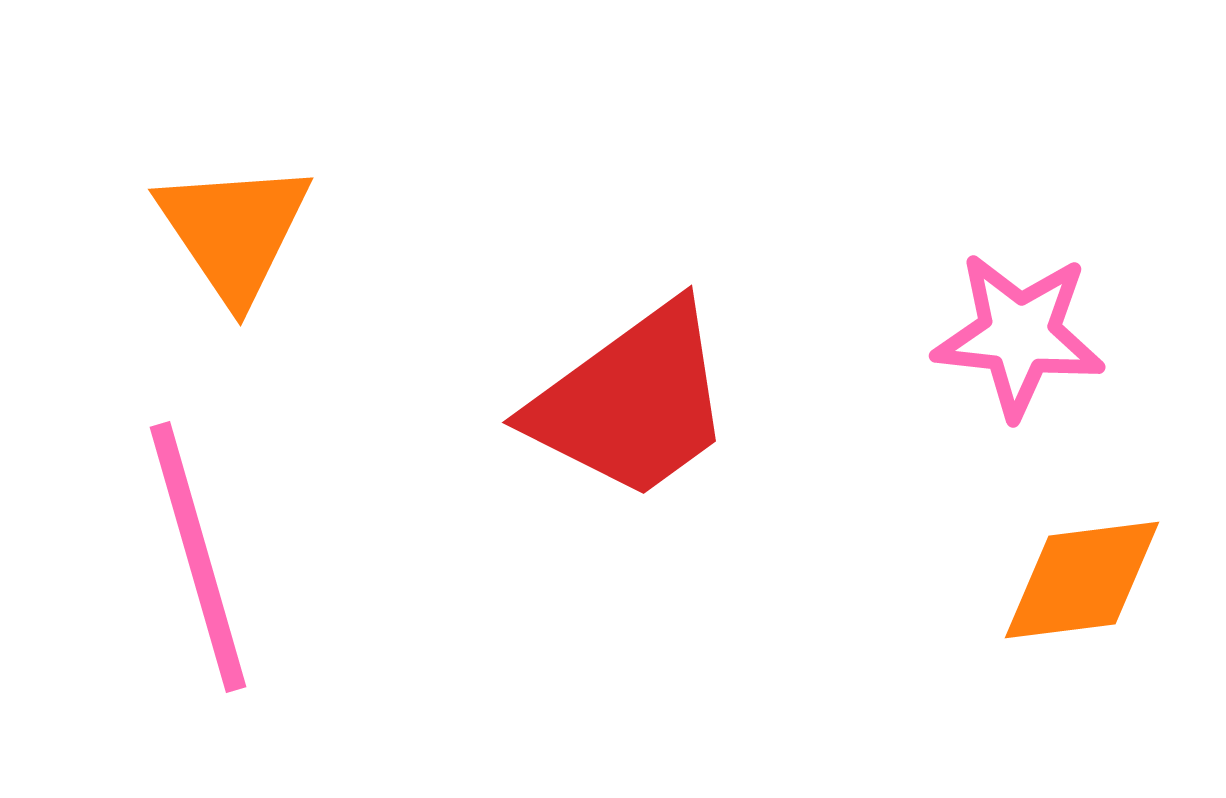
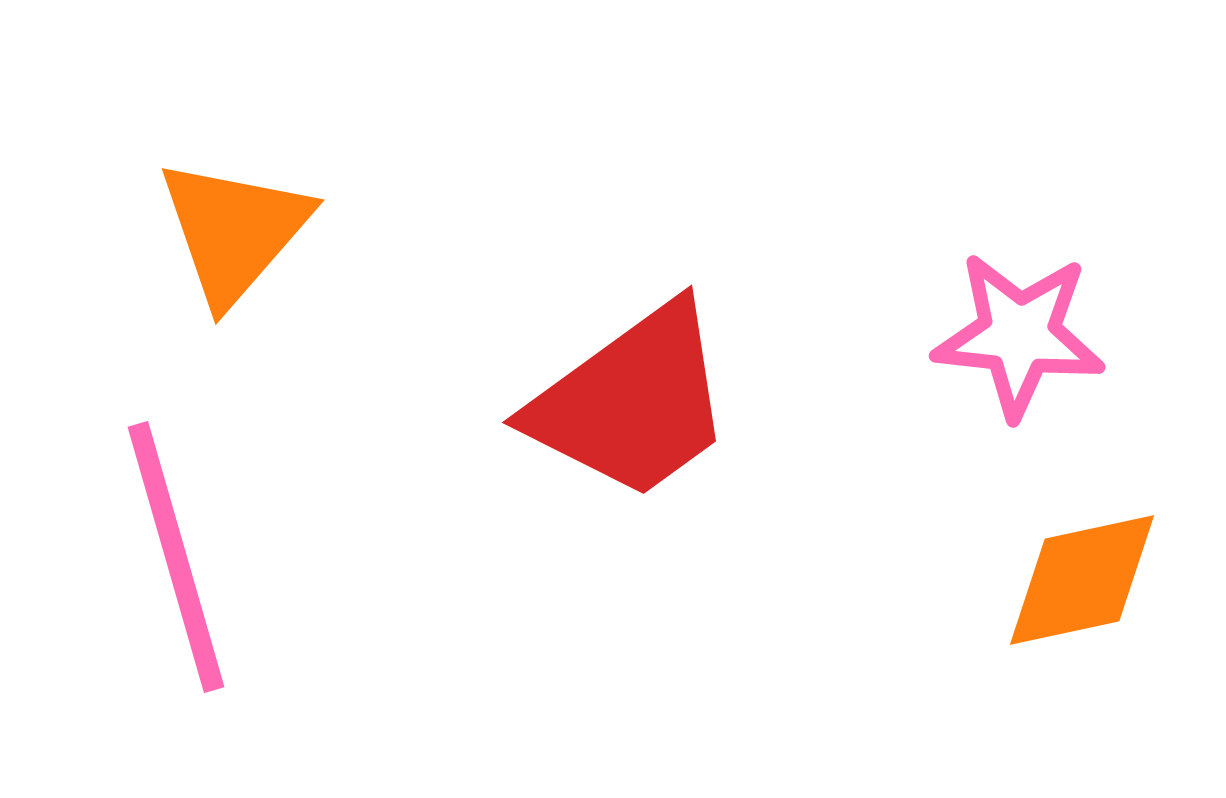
orange triangle: rotated 15 degrees clockwise
pink line: moved 22 px left
orange diamond: rotated 5 degrees counterclockwise
